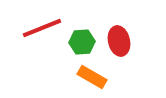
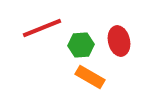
green hexagon: moved 1 px left, 3 px down
orange rectangle: moved 2 px left
